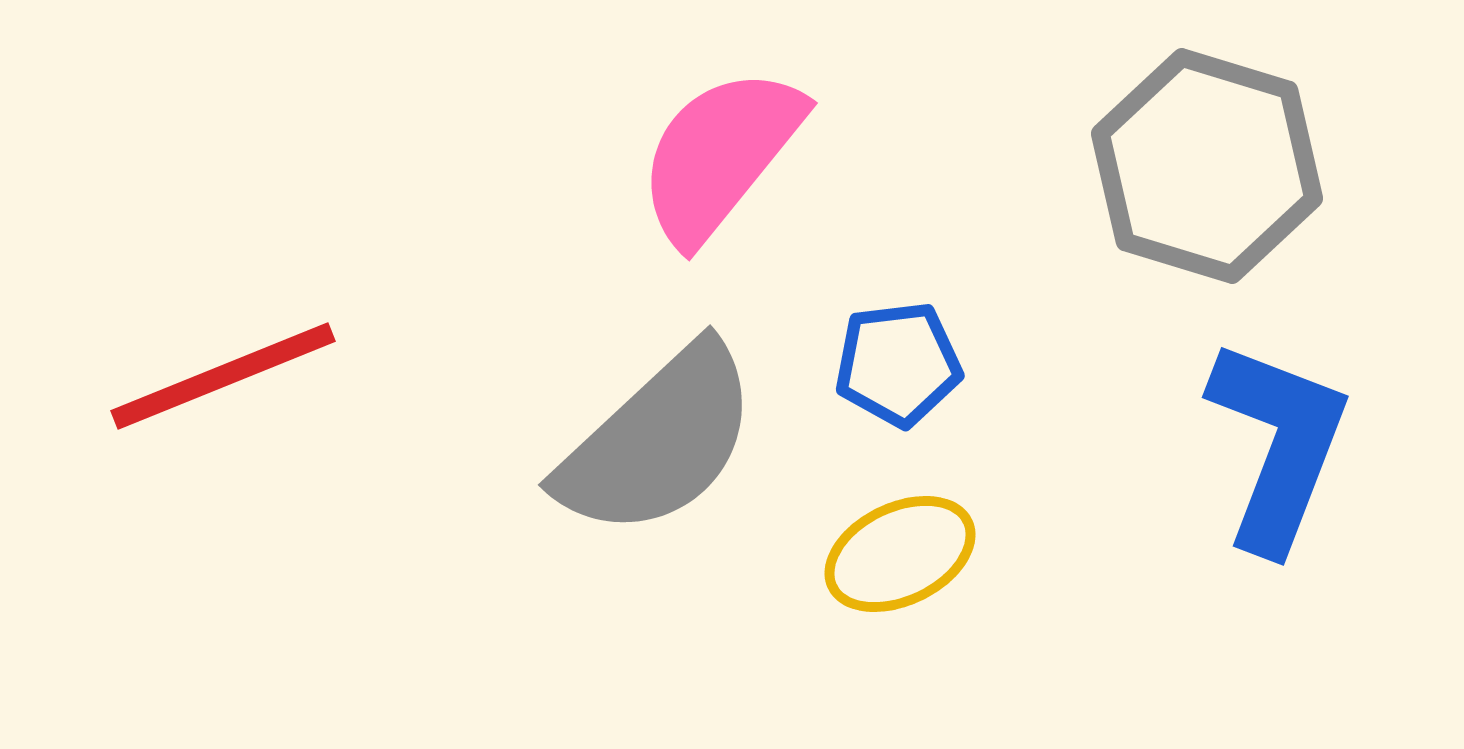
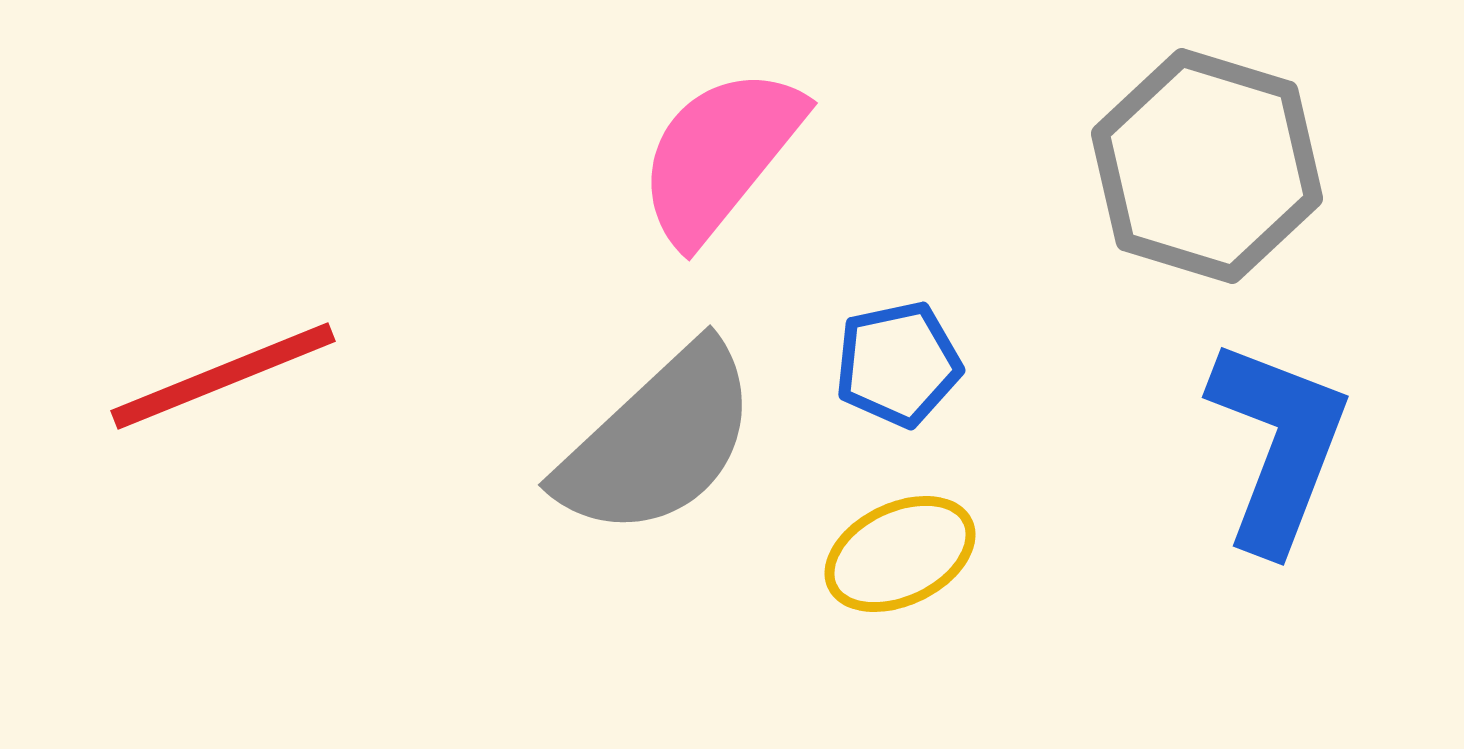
blue pentagon: rotated 5 degrees counterclockwise
